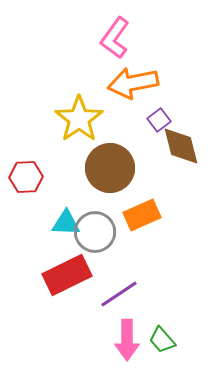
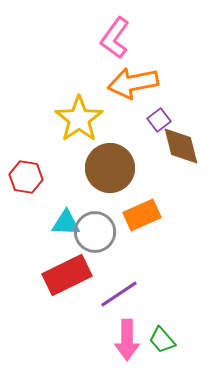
red hexagon: rotated 12 degrees clockwise
